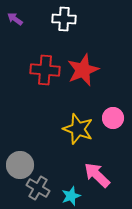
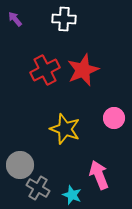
purple arrow: rotated 14 degrees clockwise
red cross: rotated 32 degrees counterclockwise
pink circle: moved 1 px right
yellow star: moved 13 px left
pink arrow: moved 2 px right; rotated 24 degrees clockwise
cyan star: moved 1 px right, 1 px up; rotated 30 degrees counterclockwise
